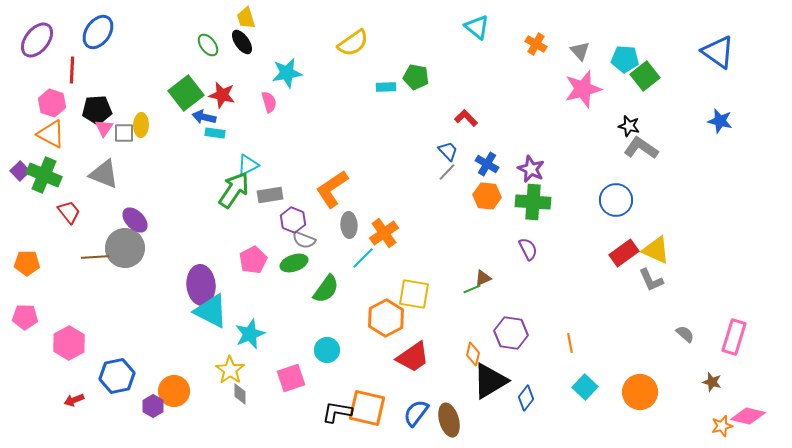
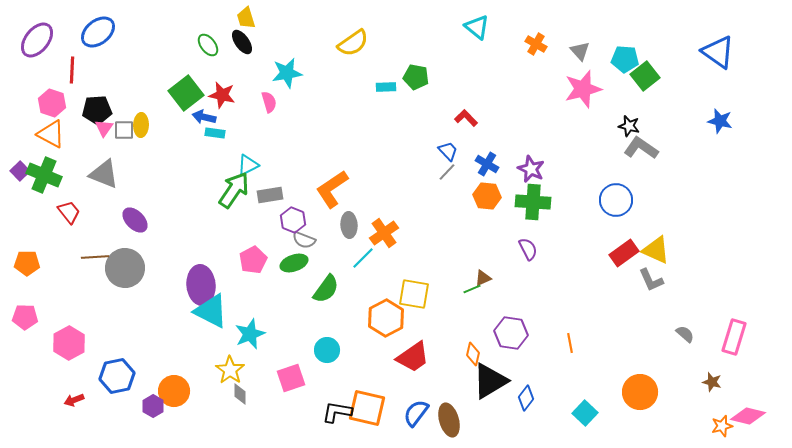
blue ellipse at (98, 32): rotated 16 degrees clockwise
gray square at (124, 133): moved 3 px up
gray circle at (125, 248): moved 20 px down
cyan square at (585, 387): moved 26 px down
